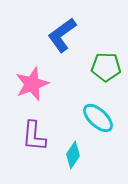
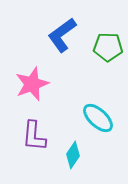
green pentagon: moved 2 px right, 20 px up
